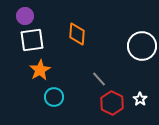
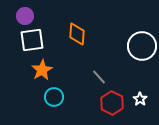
orange star: moved 2 px right
gray line: moved 2 px up
